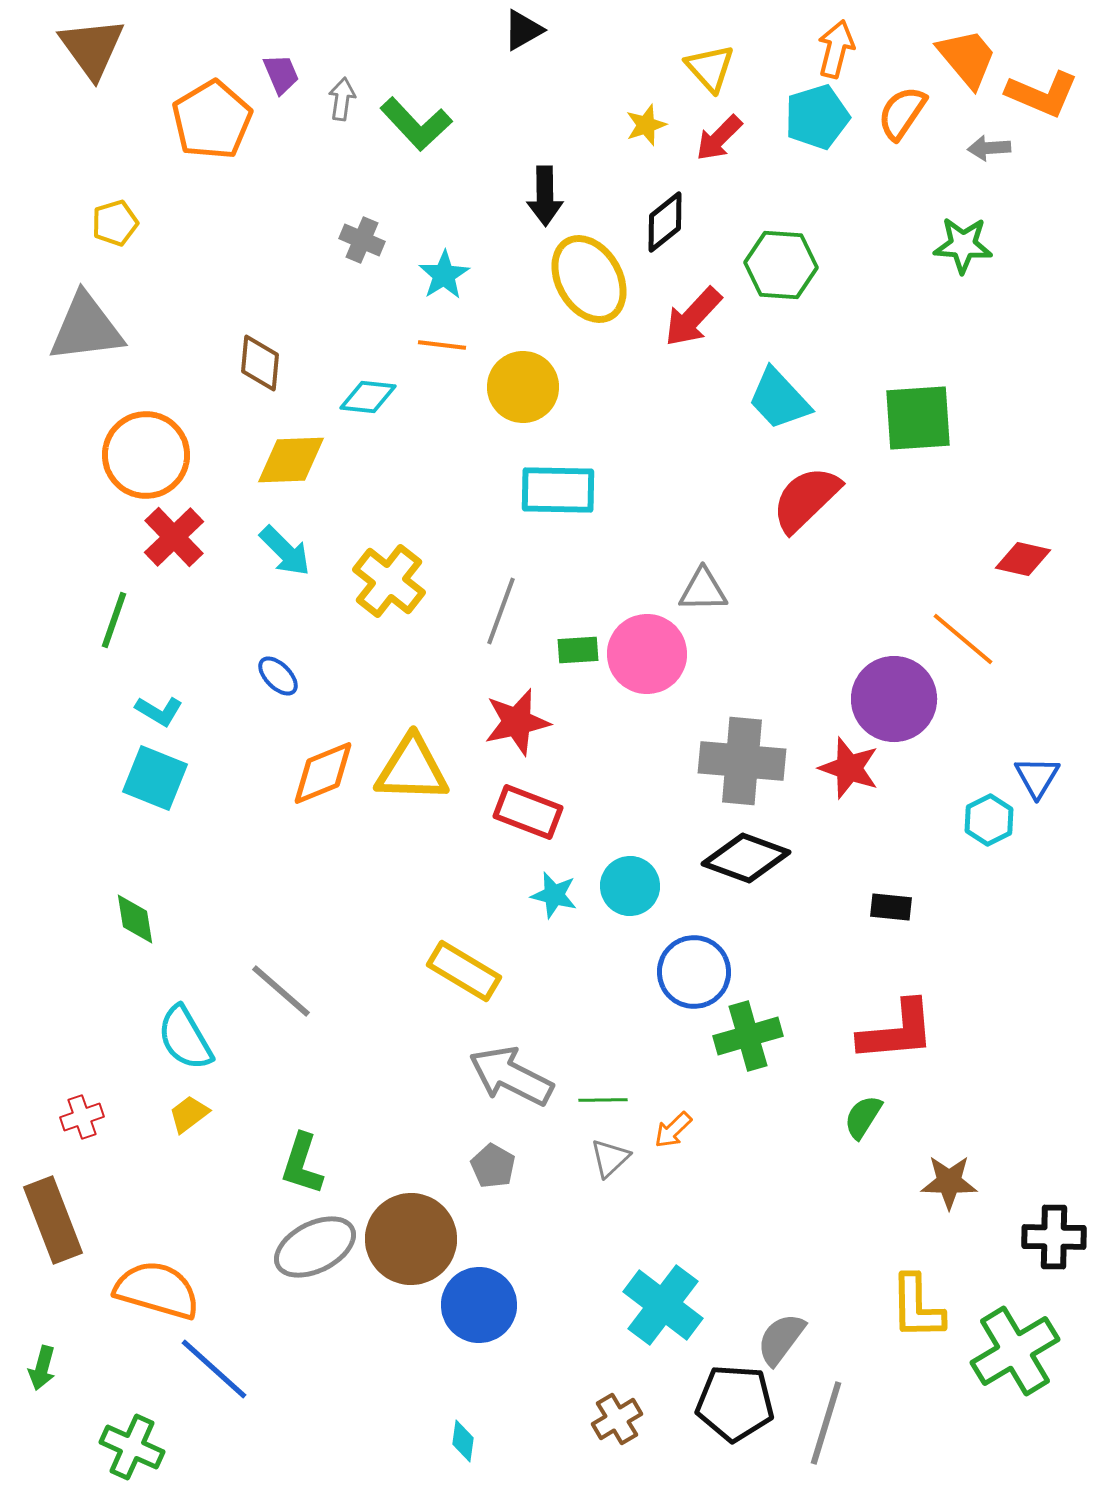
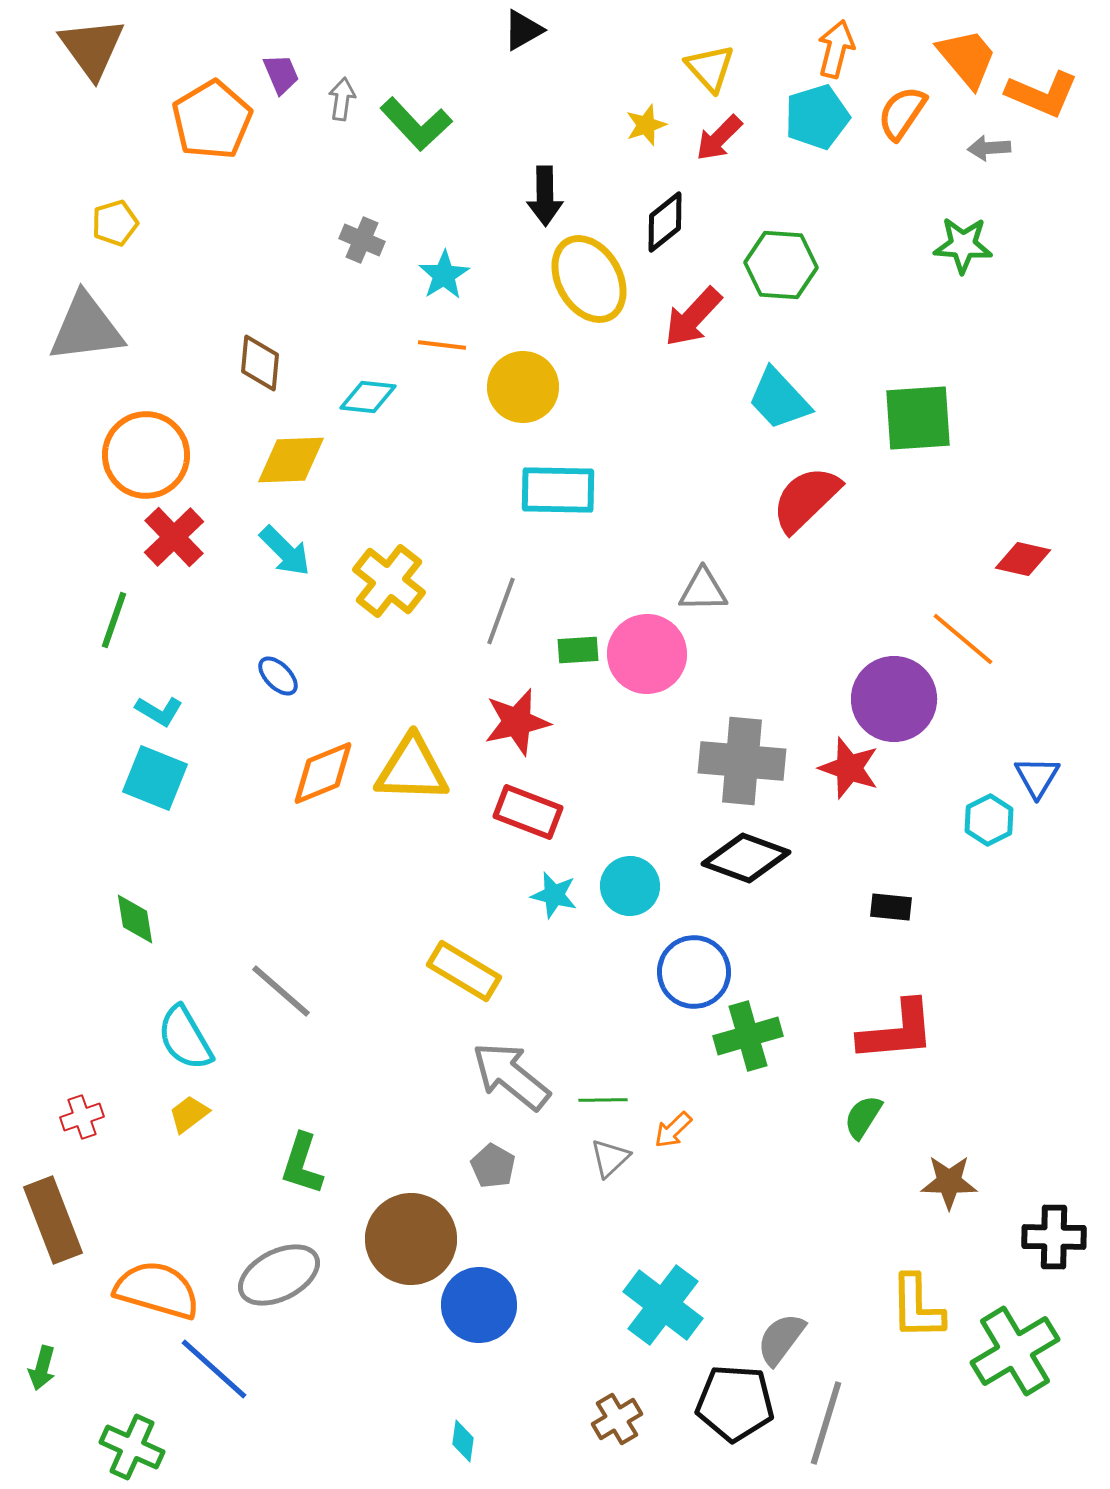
gray arrow at (511, 1076): rotated 12 degrees clockwise
gray ellipse at (315, 1247): moved 36 px left, 28 px down
